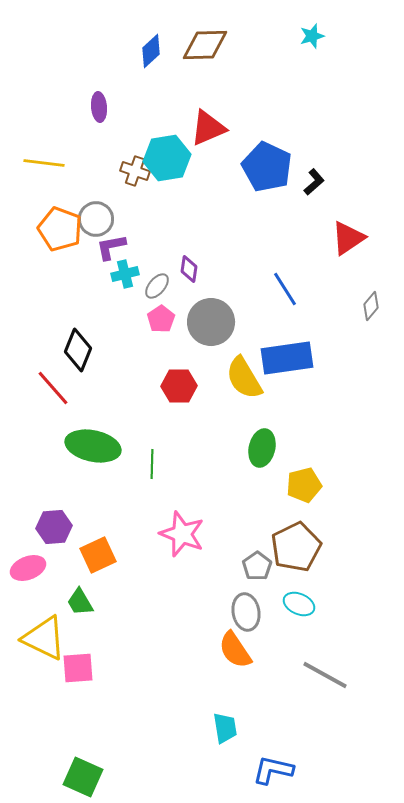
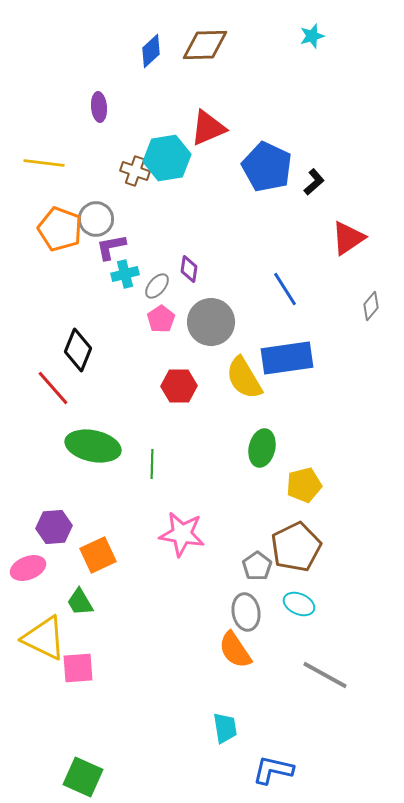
pink star at (182, 534): rotated 12 degrees counterclockwise
